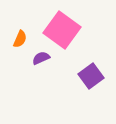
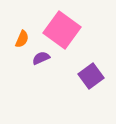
orange semicircle: moved 2 px right
